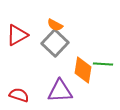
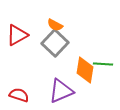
orange diamond: moved 2 px right
purple triangle: moved 1 px right; rotated 20 degrees counterclockwise
